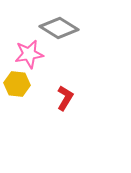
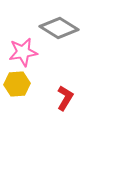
pink star: moved 6 px left, 2 px up
yellow hexagon: rotated 10 degrees counterclockwise
